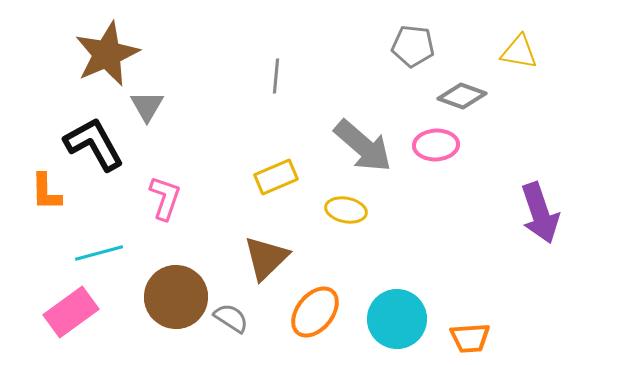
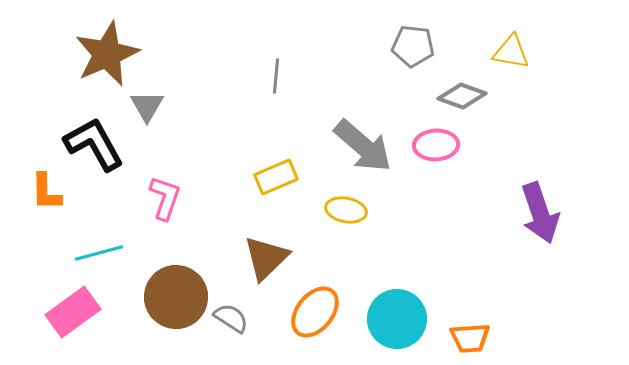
yellow triangle: moved 8 px left
pink rectangle: moved 2 px right
